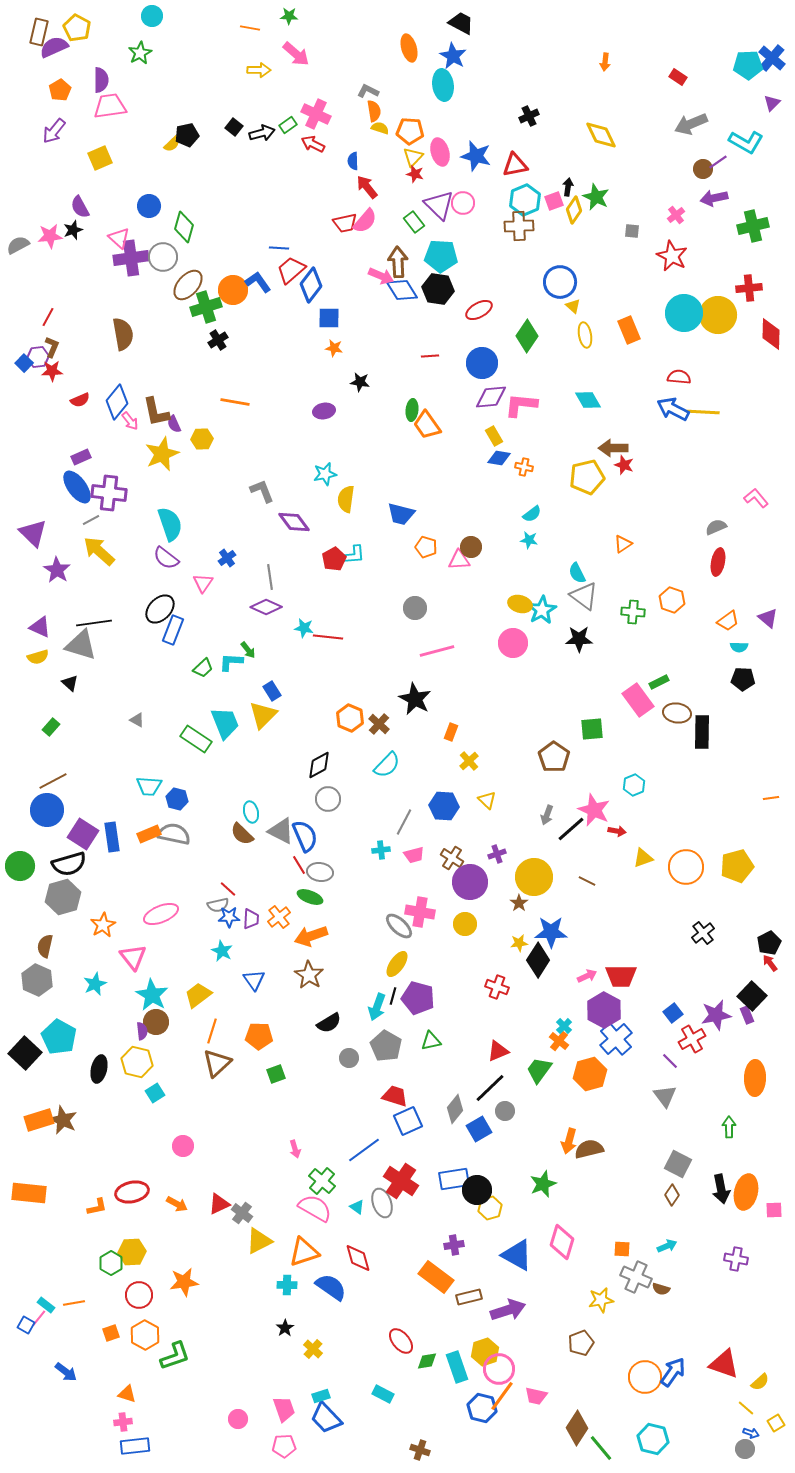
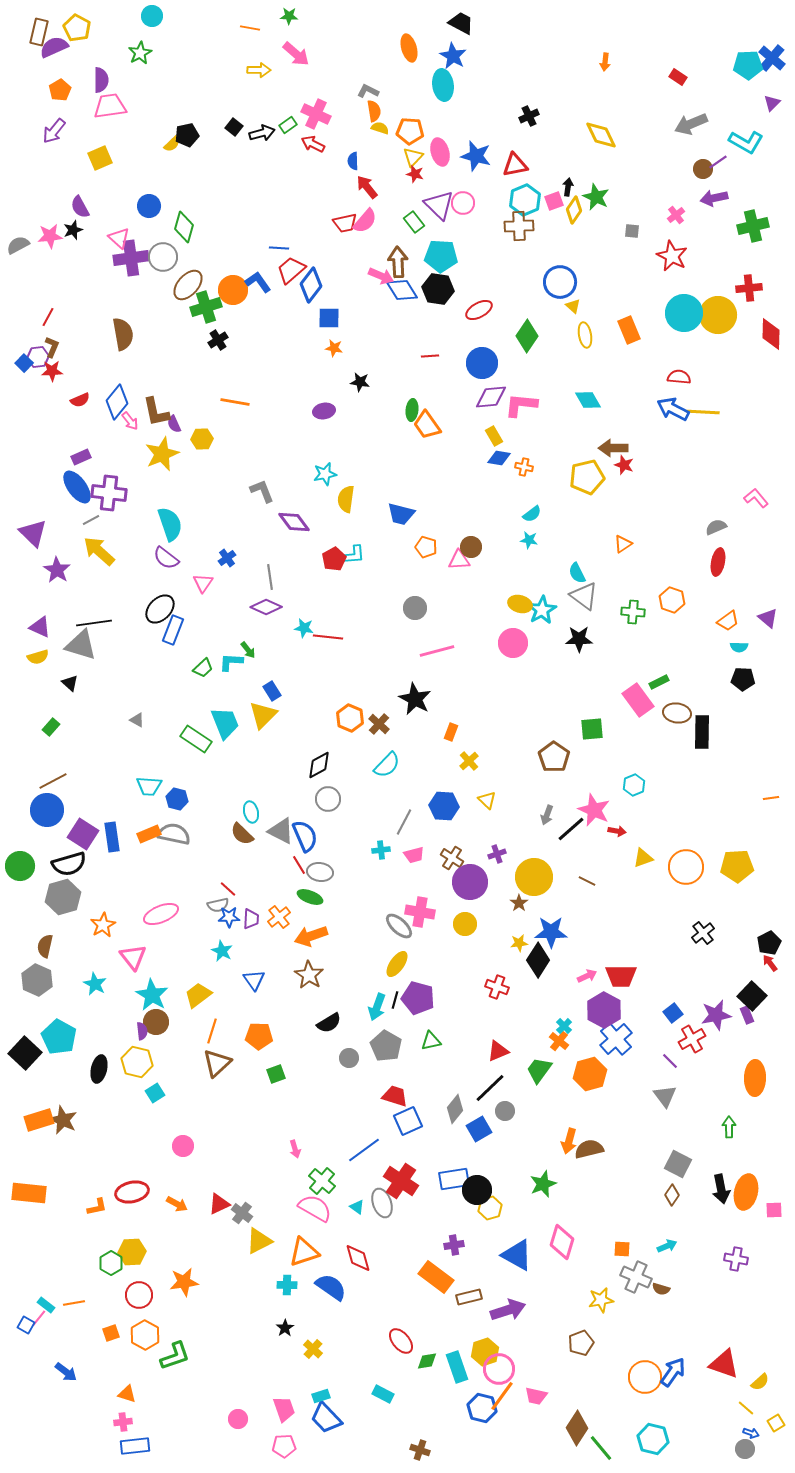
yellow pentagon at (737, 866): rotated 12 degrees clockwise
cyan star at (95, 984): rotated 20 degrees counterclockwise
black line at (393, 996): moved 2 px right, 4 px down
